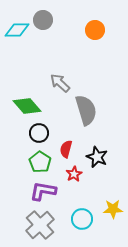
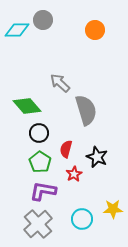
gray cross: moved 2 px left, 1 px up
